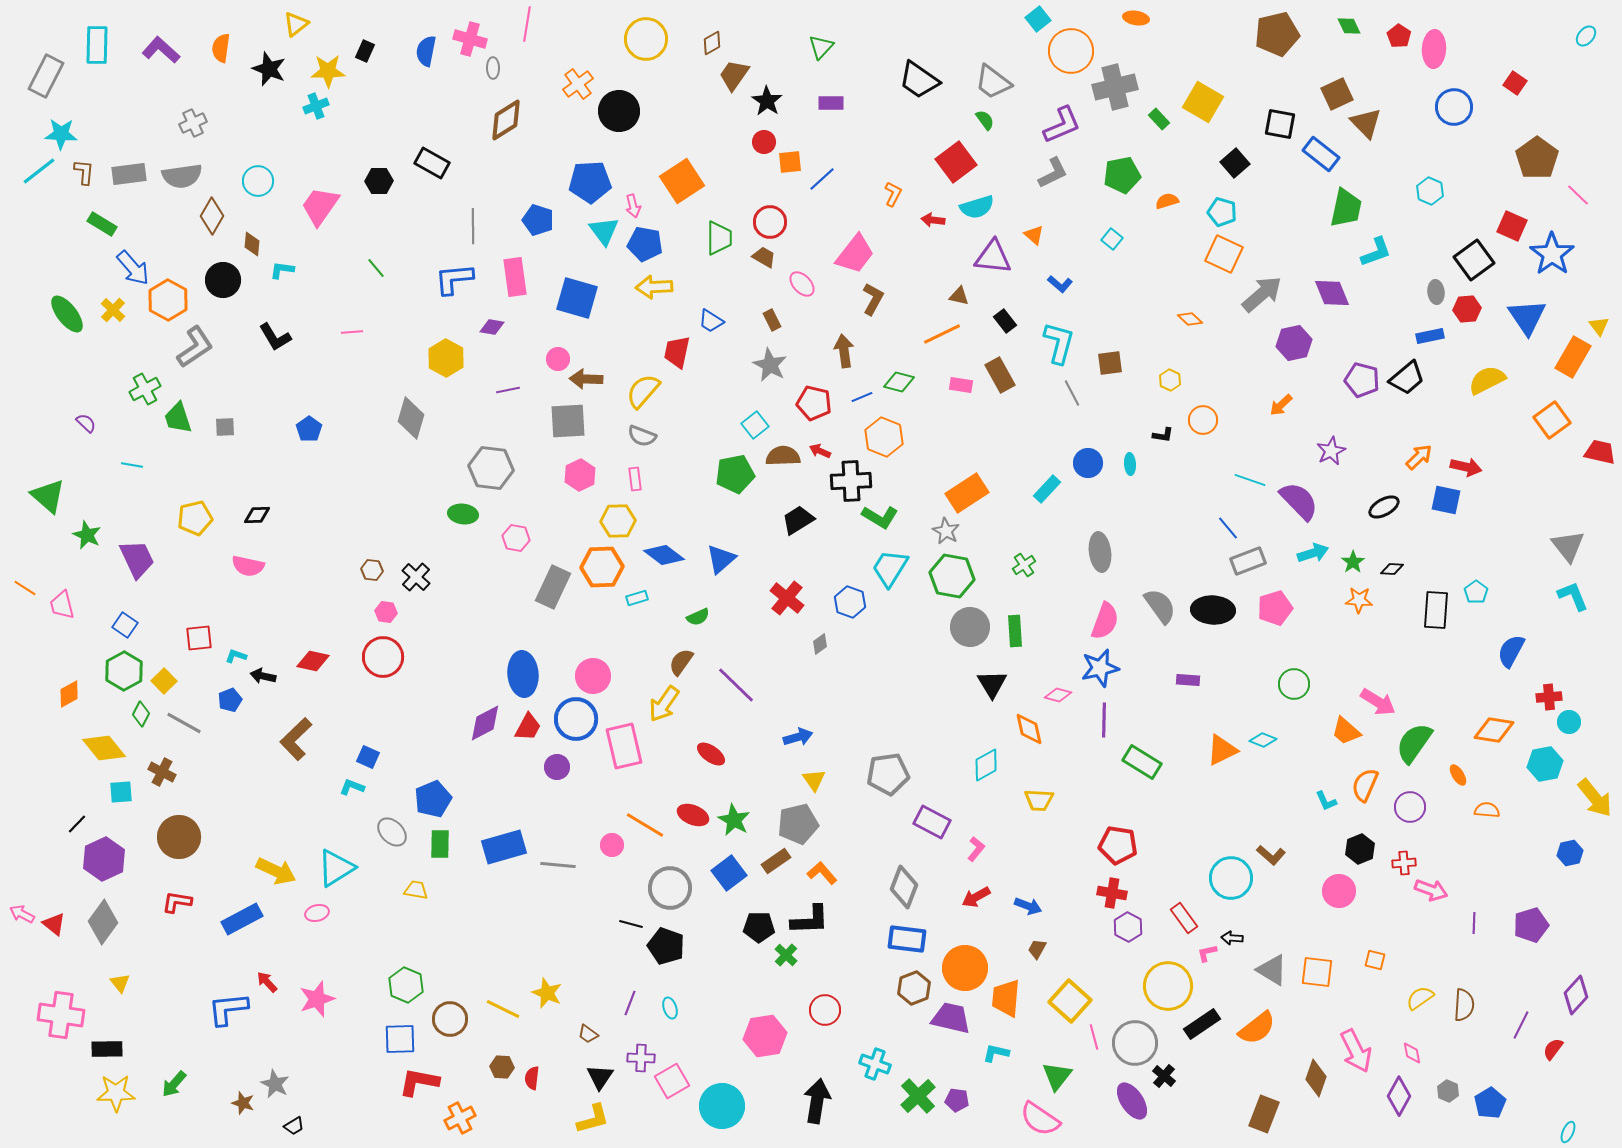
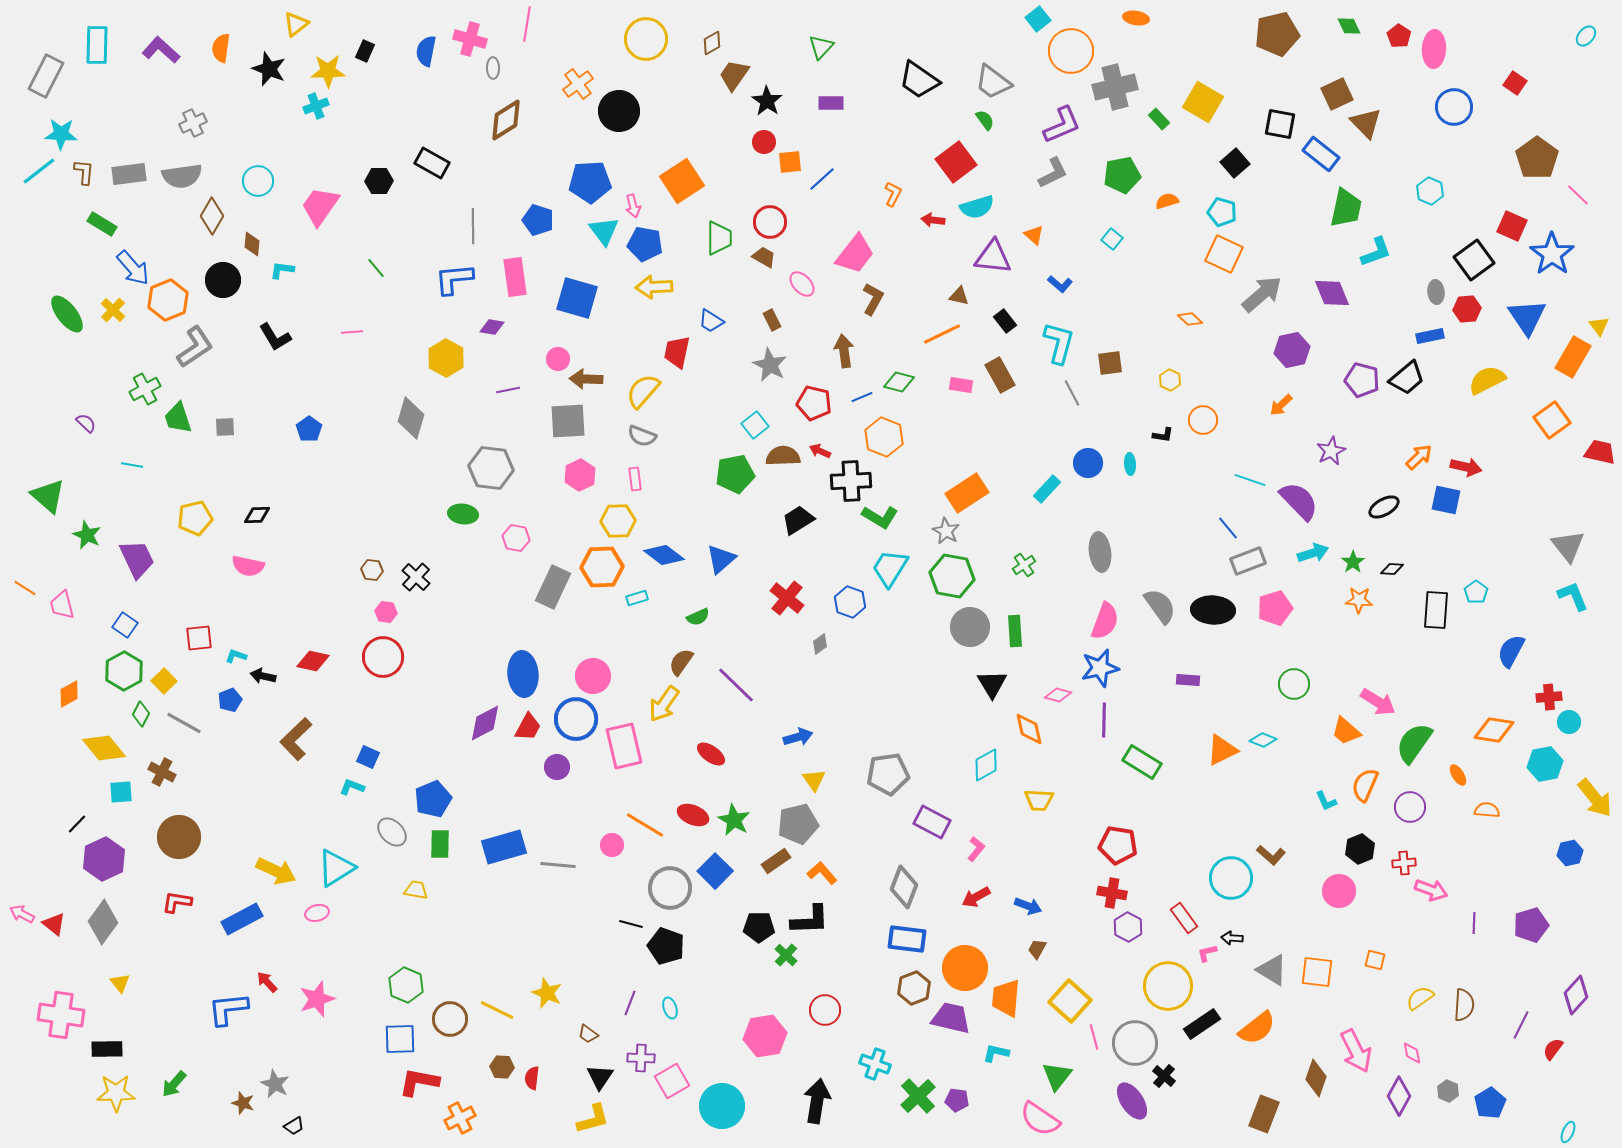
orange hexagon at (168, 300): rotated 9 degrees clockwise
purple hexagon at (1294, 343): moved 2 px left, 7 px down
blue square at (729, 873): moved 14 px left, 2 px up; rotated 8 degrees counterclockwise
yellow line at (503, 1009): moved 6 px left, 1 px down
